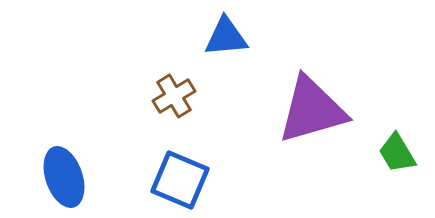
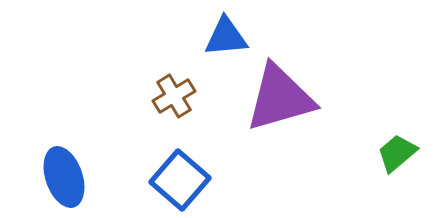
purple triangle: moved 32 px left, 12 px up
green trapezoid: rotated 81 degrees clockwise
blue square: rotated 18 degrees clockwise
